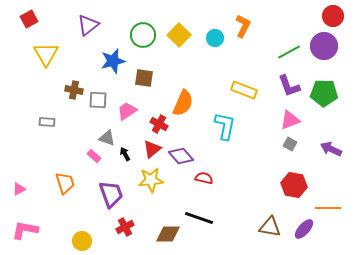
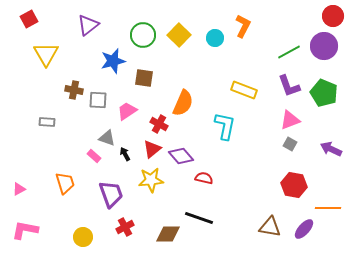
green pentagon at (324, 93): rotated 20 degrees clockwise
yellow circle at (82, 241): moved 1 px right, 4 px up
